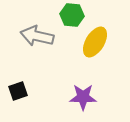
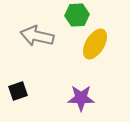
green hexagon: moved 5 px right; rotated 10 degrees counterclockwise
yellow ellipse: moved 2 px down
purple star: moved 2 px left, 1 px down
